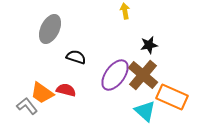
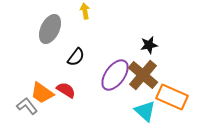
yellow arrow: moved 40 px left
black semicircle: rotated 108 degrees clockwise
red semicircle: rotated 18 degrees clockwise
